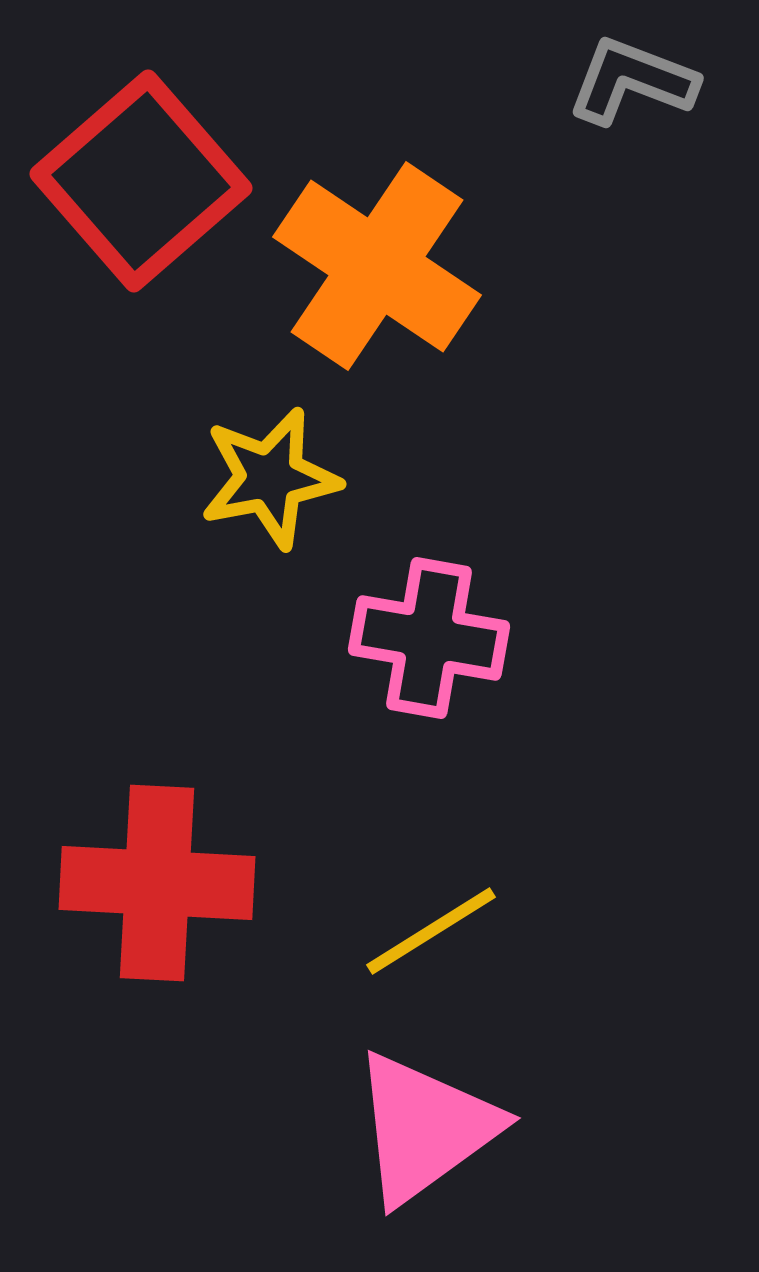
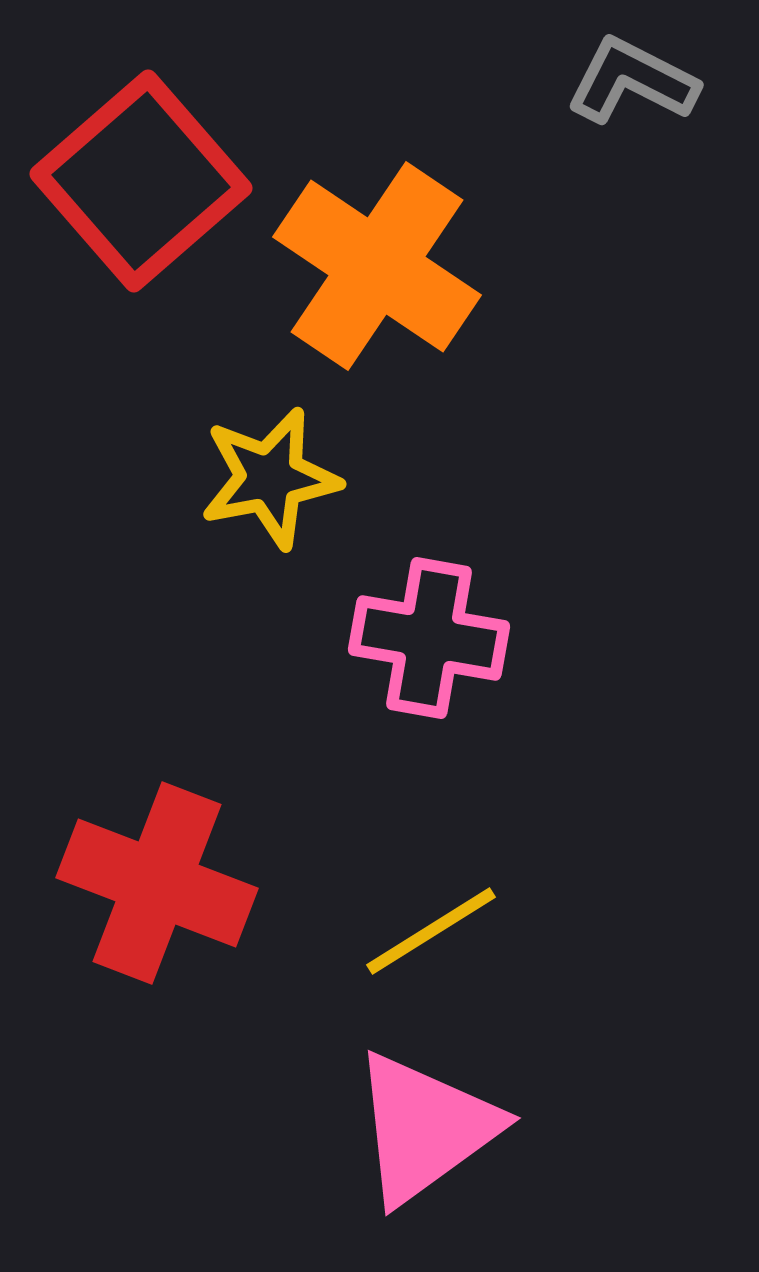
gray L-shape: rotated 6 degrees clockwise
red cross: rotated 18 degrees clockwise
